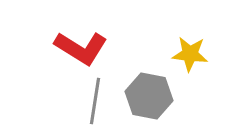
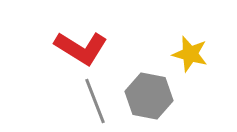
yellow star: rotated 9 degrees clockwise
gray line: rotated 30 degrees counterclockwise
